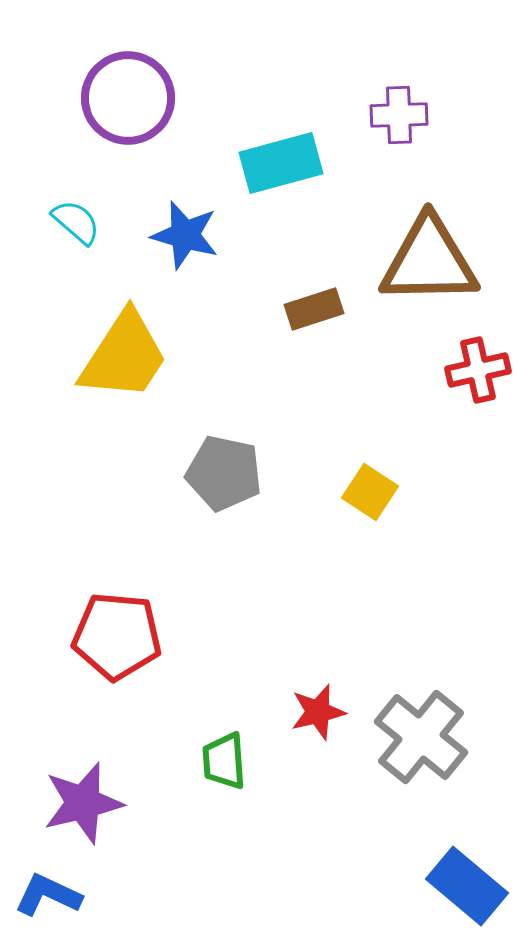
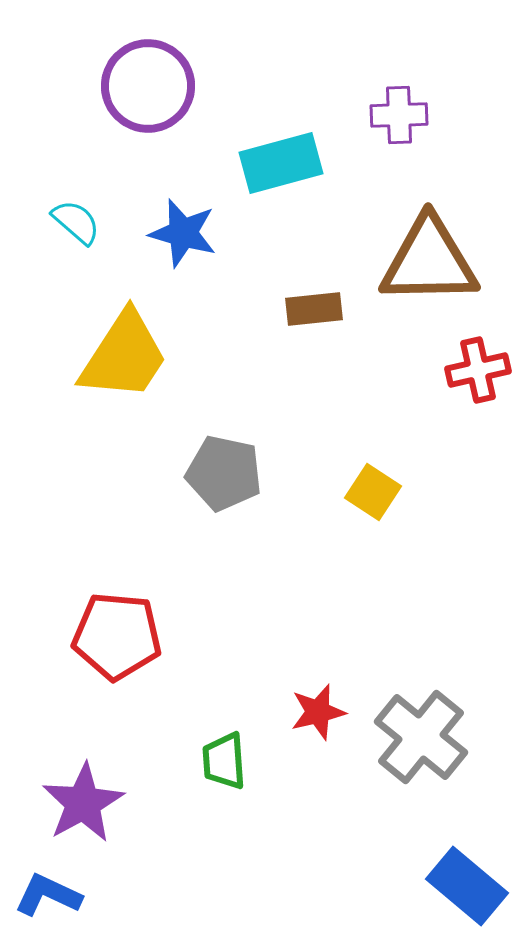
purple circle: moved 20 px right, 12 px up
blue star: moved 2 px left, 2 px up
brown rectangle: rotated 12 degrees clockwise
yellow square: moved 3 px right
purple star: rotated 16 degrees counterclockwise
